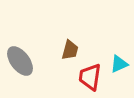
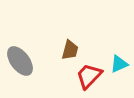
red trapezoid: moved 1 px left, 1 px up; rotated 36 degrees clockwise
